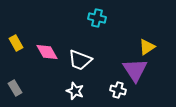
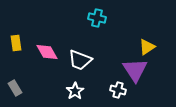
yellow rectangle: rotated 21 degrees clockwise
white star: rotated 18 degrees clockwise
